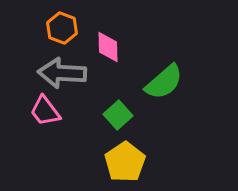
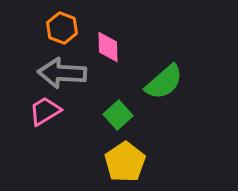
pink trapezoid: rotated 96 degrees clockwise
